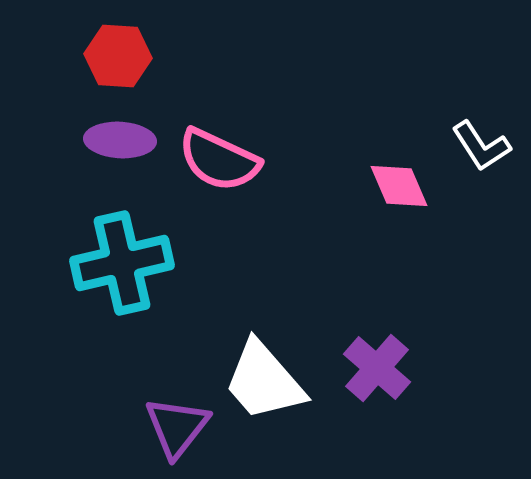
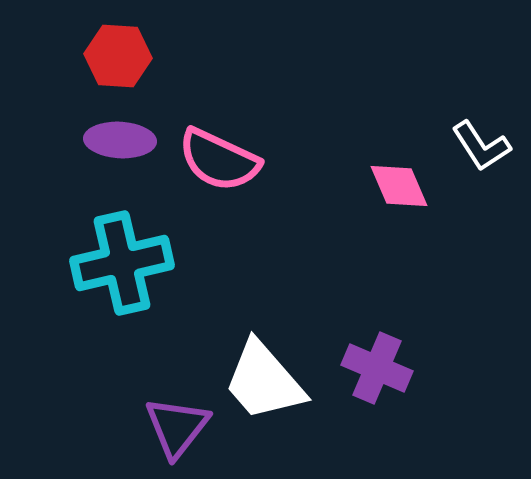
purple cross: rotated 18 degrees counterclockwise
